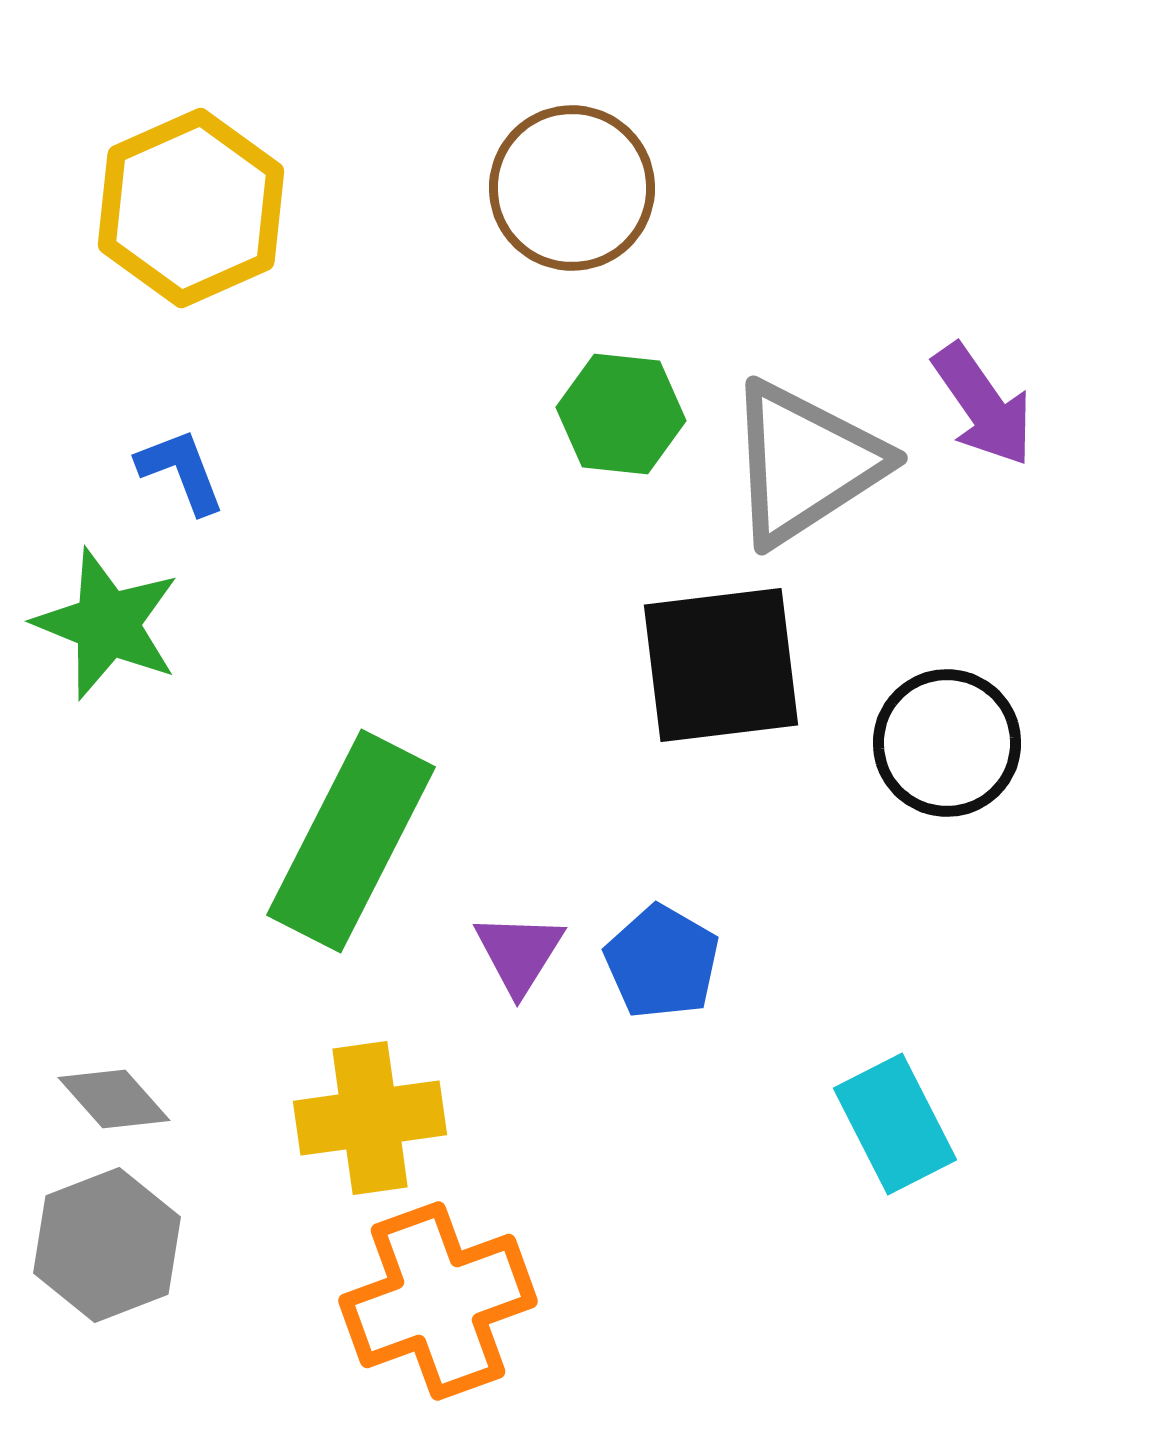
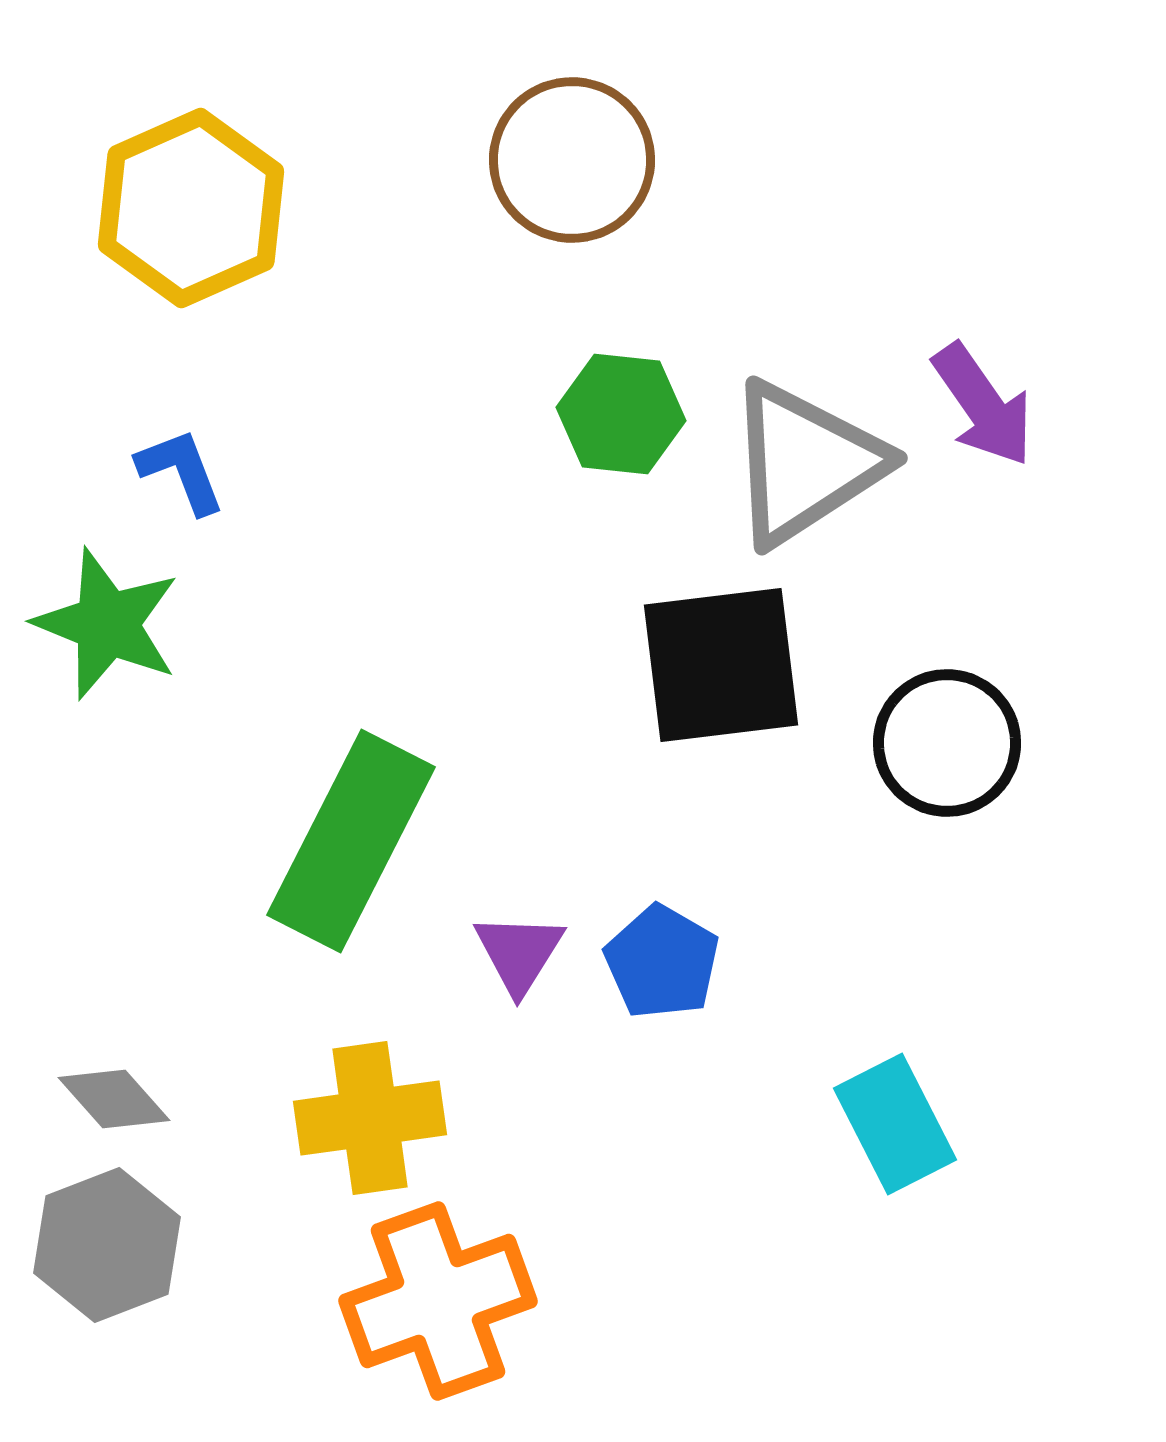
brown circle: moved 28 px up
